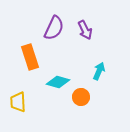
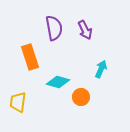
purple semicircle: rotated 35 degrees counterclockwise
cyan arrow: moved 2 px right, 2 px up
yellow trapezoid: rotated 10 degrees clockwise
